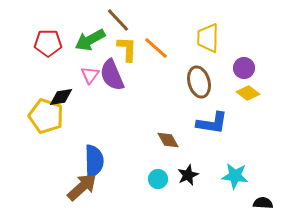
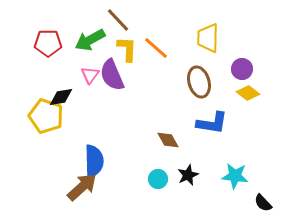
purple circle: moved 2 px left, 1 px down
black semicircle: rotated 138 degrees counterclockwise
